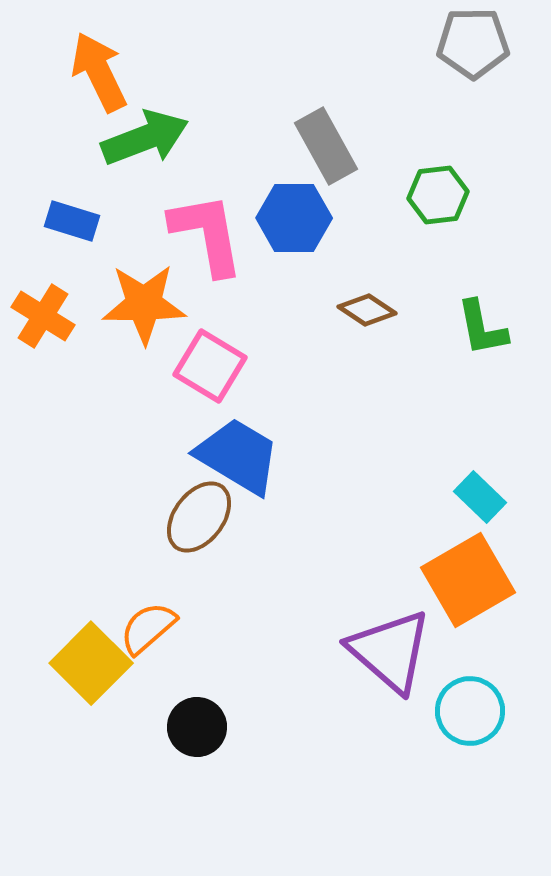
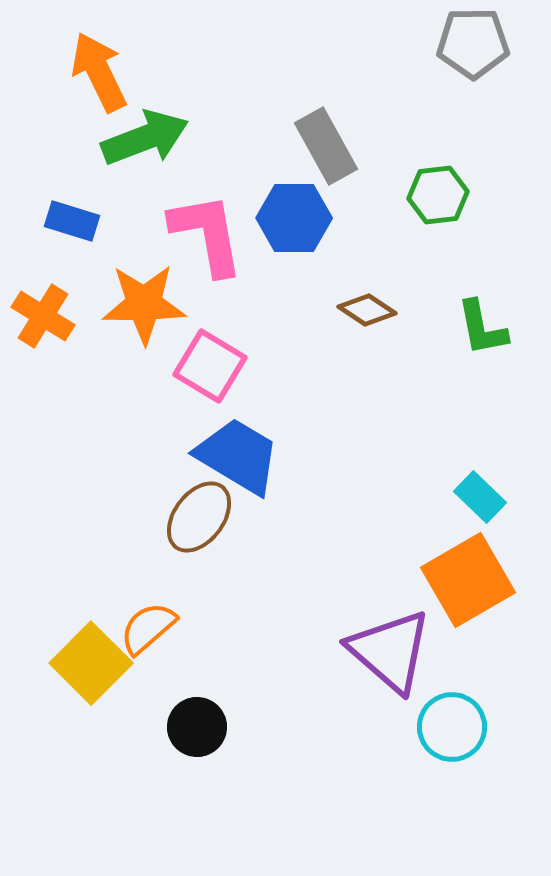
cyan circle: moved 18 px left, 16 px down
